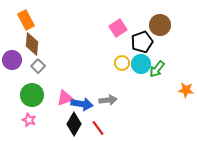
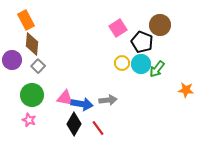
black pentagon: rotated 30 degrees counterclockwise
pink triangle: rotated 30 degrees clockwise
